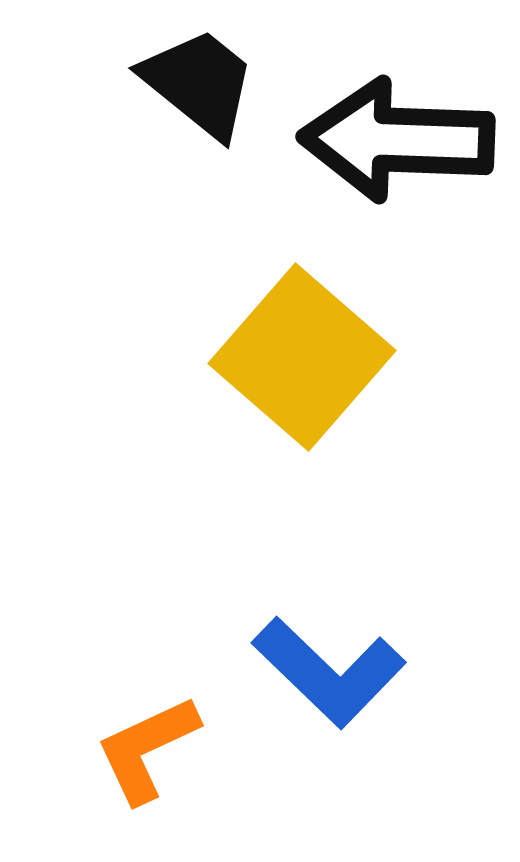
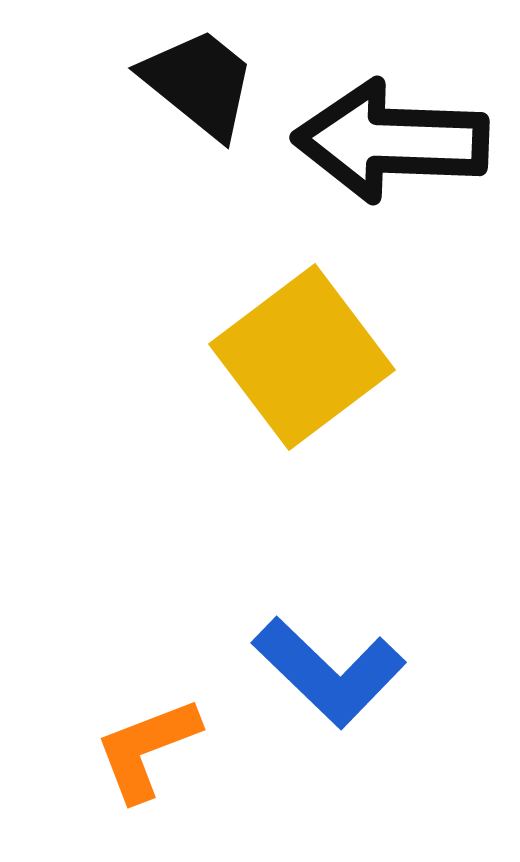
black arrow: moved 6 px left, 1 px down
yellow square: rotated 12 degrees clockwise
orange L-shape: rotated 4 degrees clockwise
